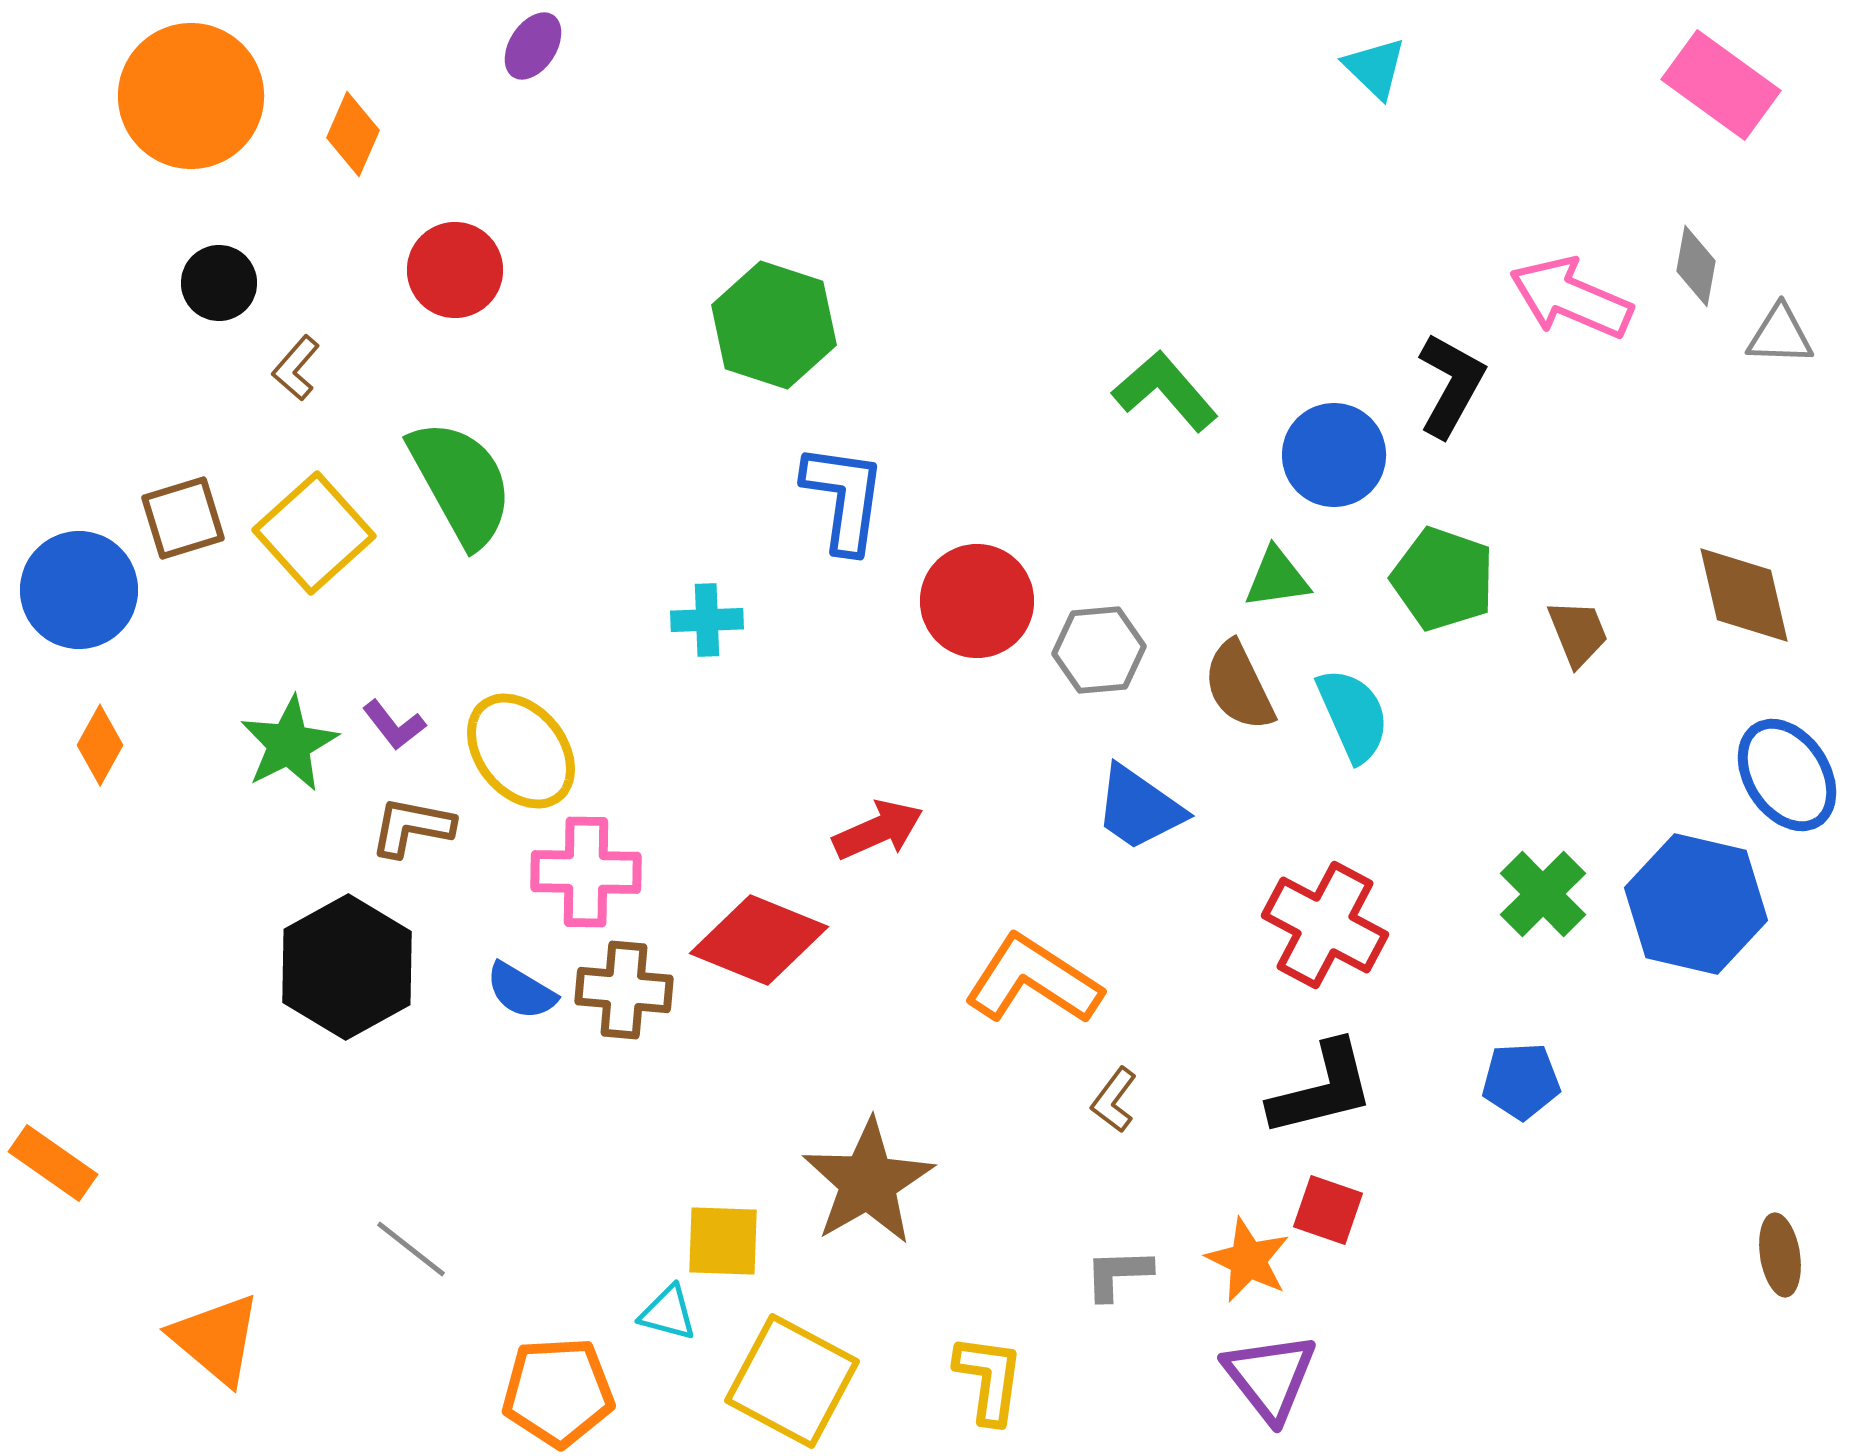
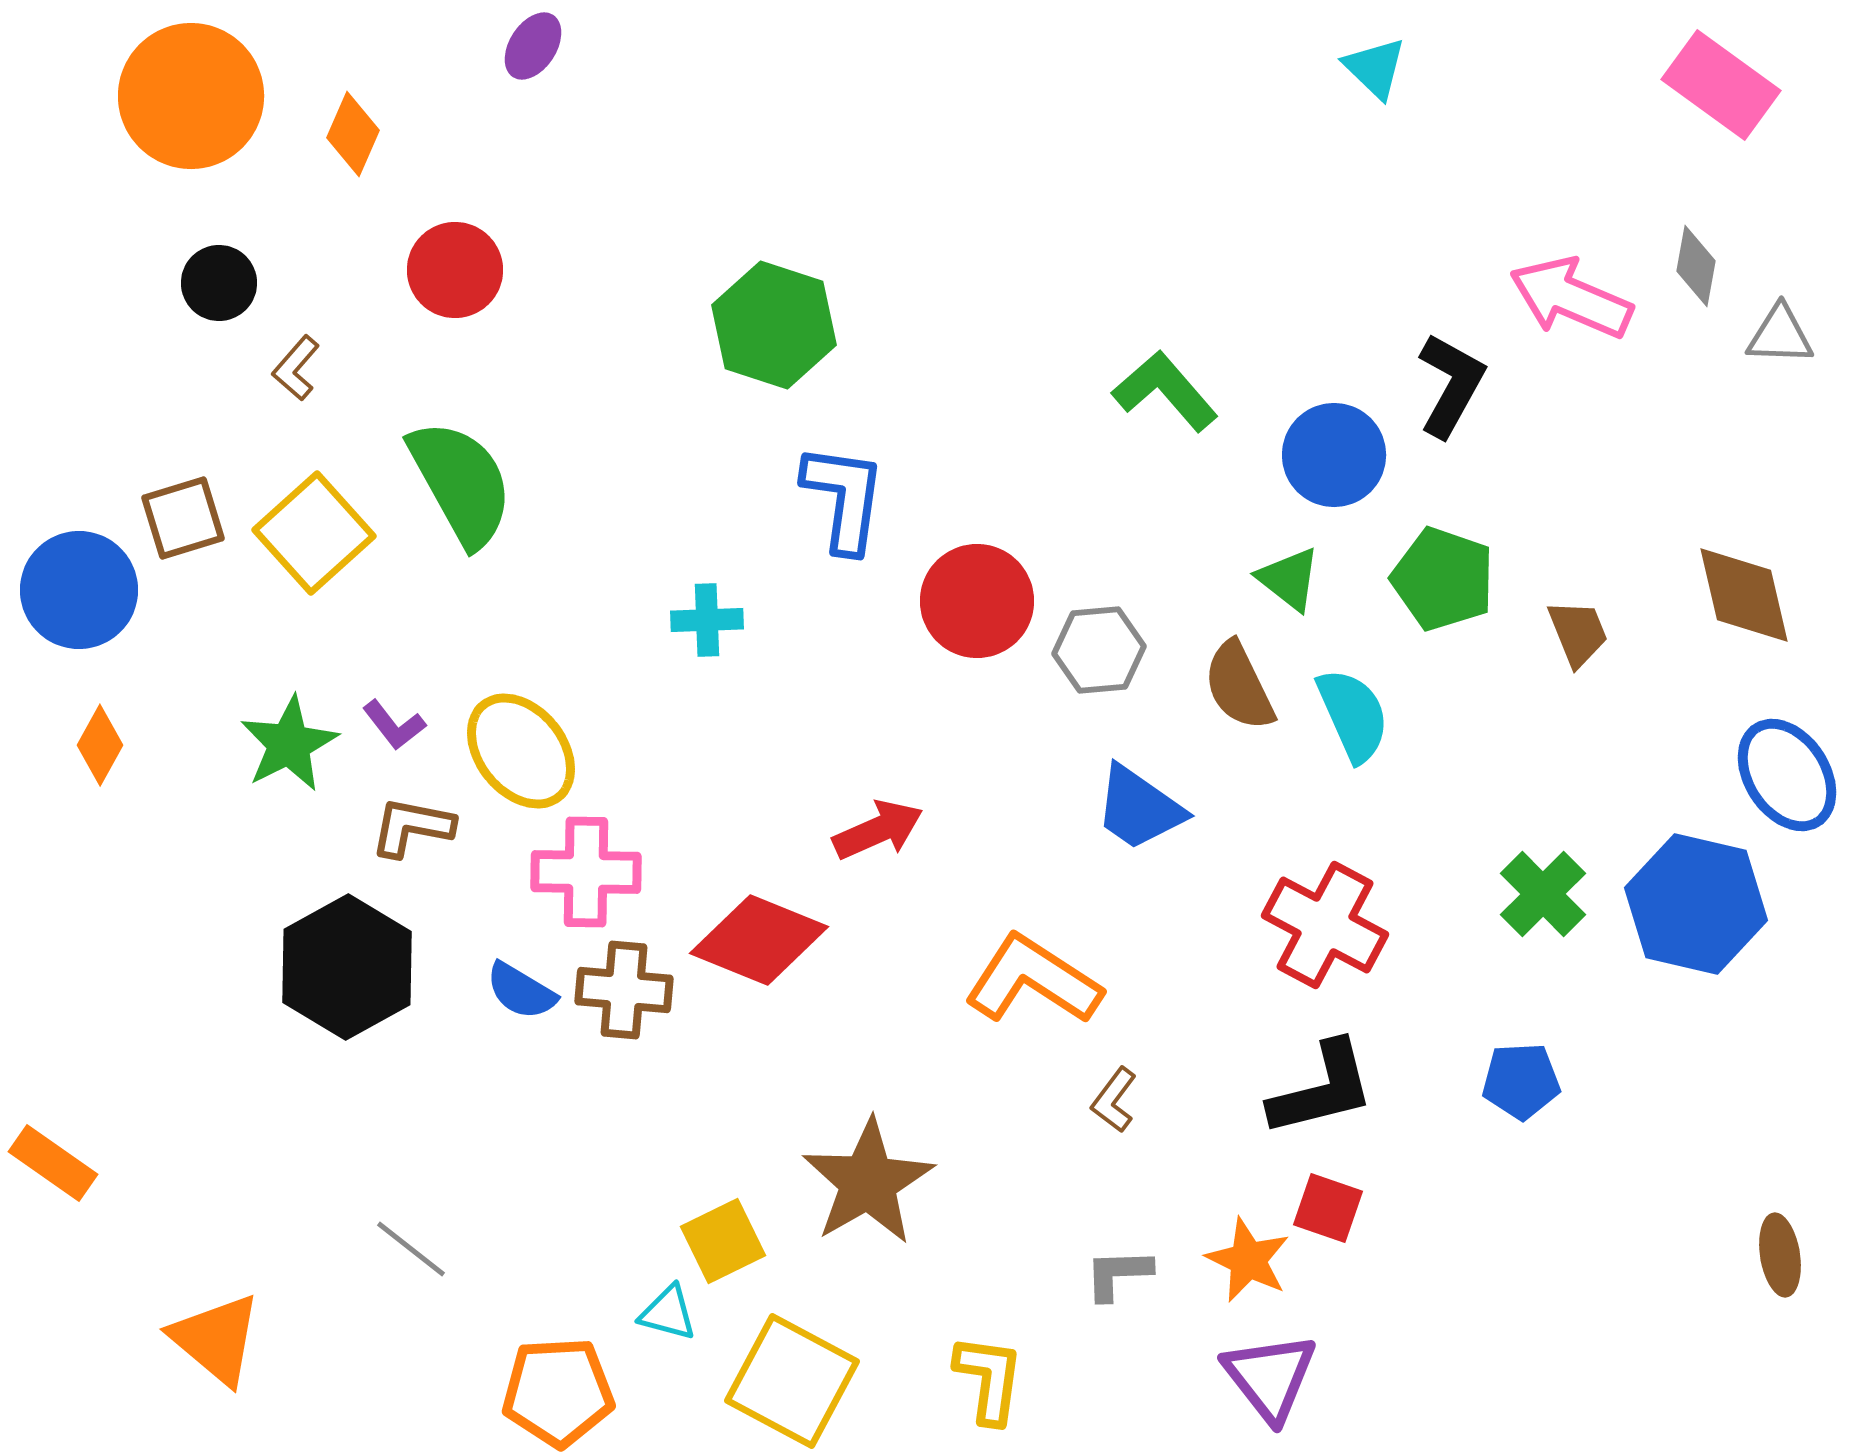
green triangle at (1277, 578): moved 12 px right, 1 px down; rotated 46 degrees clockwise
red square at (1328, 1210): moved 2 px up
yellow square at (723, 1241): rotated 28 degrees counterclockwise
